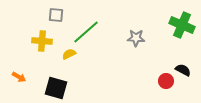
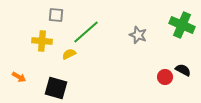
gray star: moved 2 px right, 3 px up; rotated 18 degrees clockwise
red circle: moved 1 px left, 4 px up
